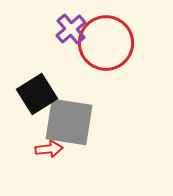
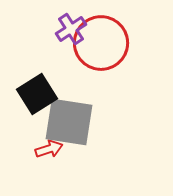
purple cross: rotated 8 degrees clockwise
red circle: moved 5 px left
red arrow: rotated 12 degrees counterclockwise
